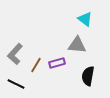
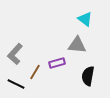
brown line: moved 1 px left, 7 px down
